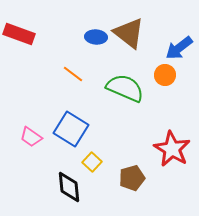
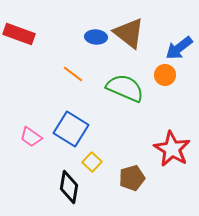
black diamond: rotated 16 degrees clockwise
